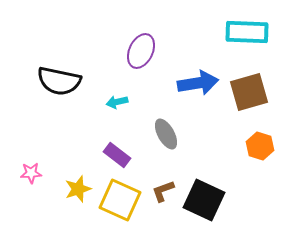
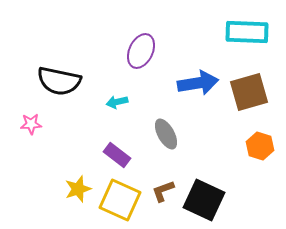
pink star: moved 49 px up
